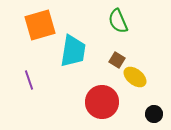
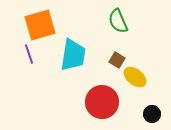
cyan trapezoid: moved 4 px down
purple line: moved 26 px up
black circle: moved 2 px left
